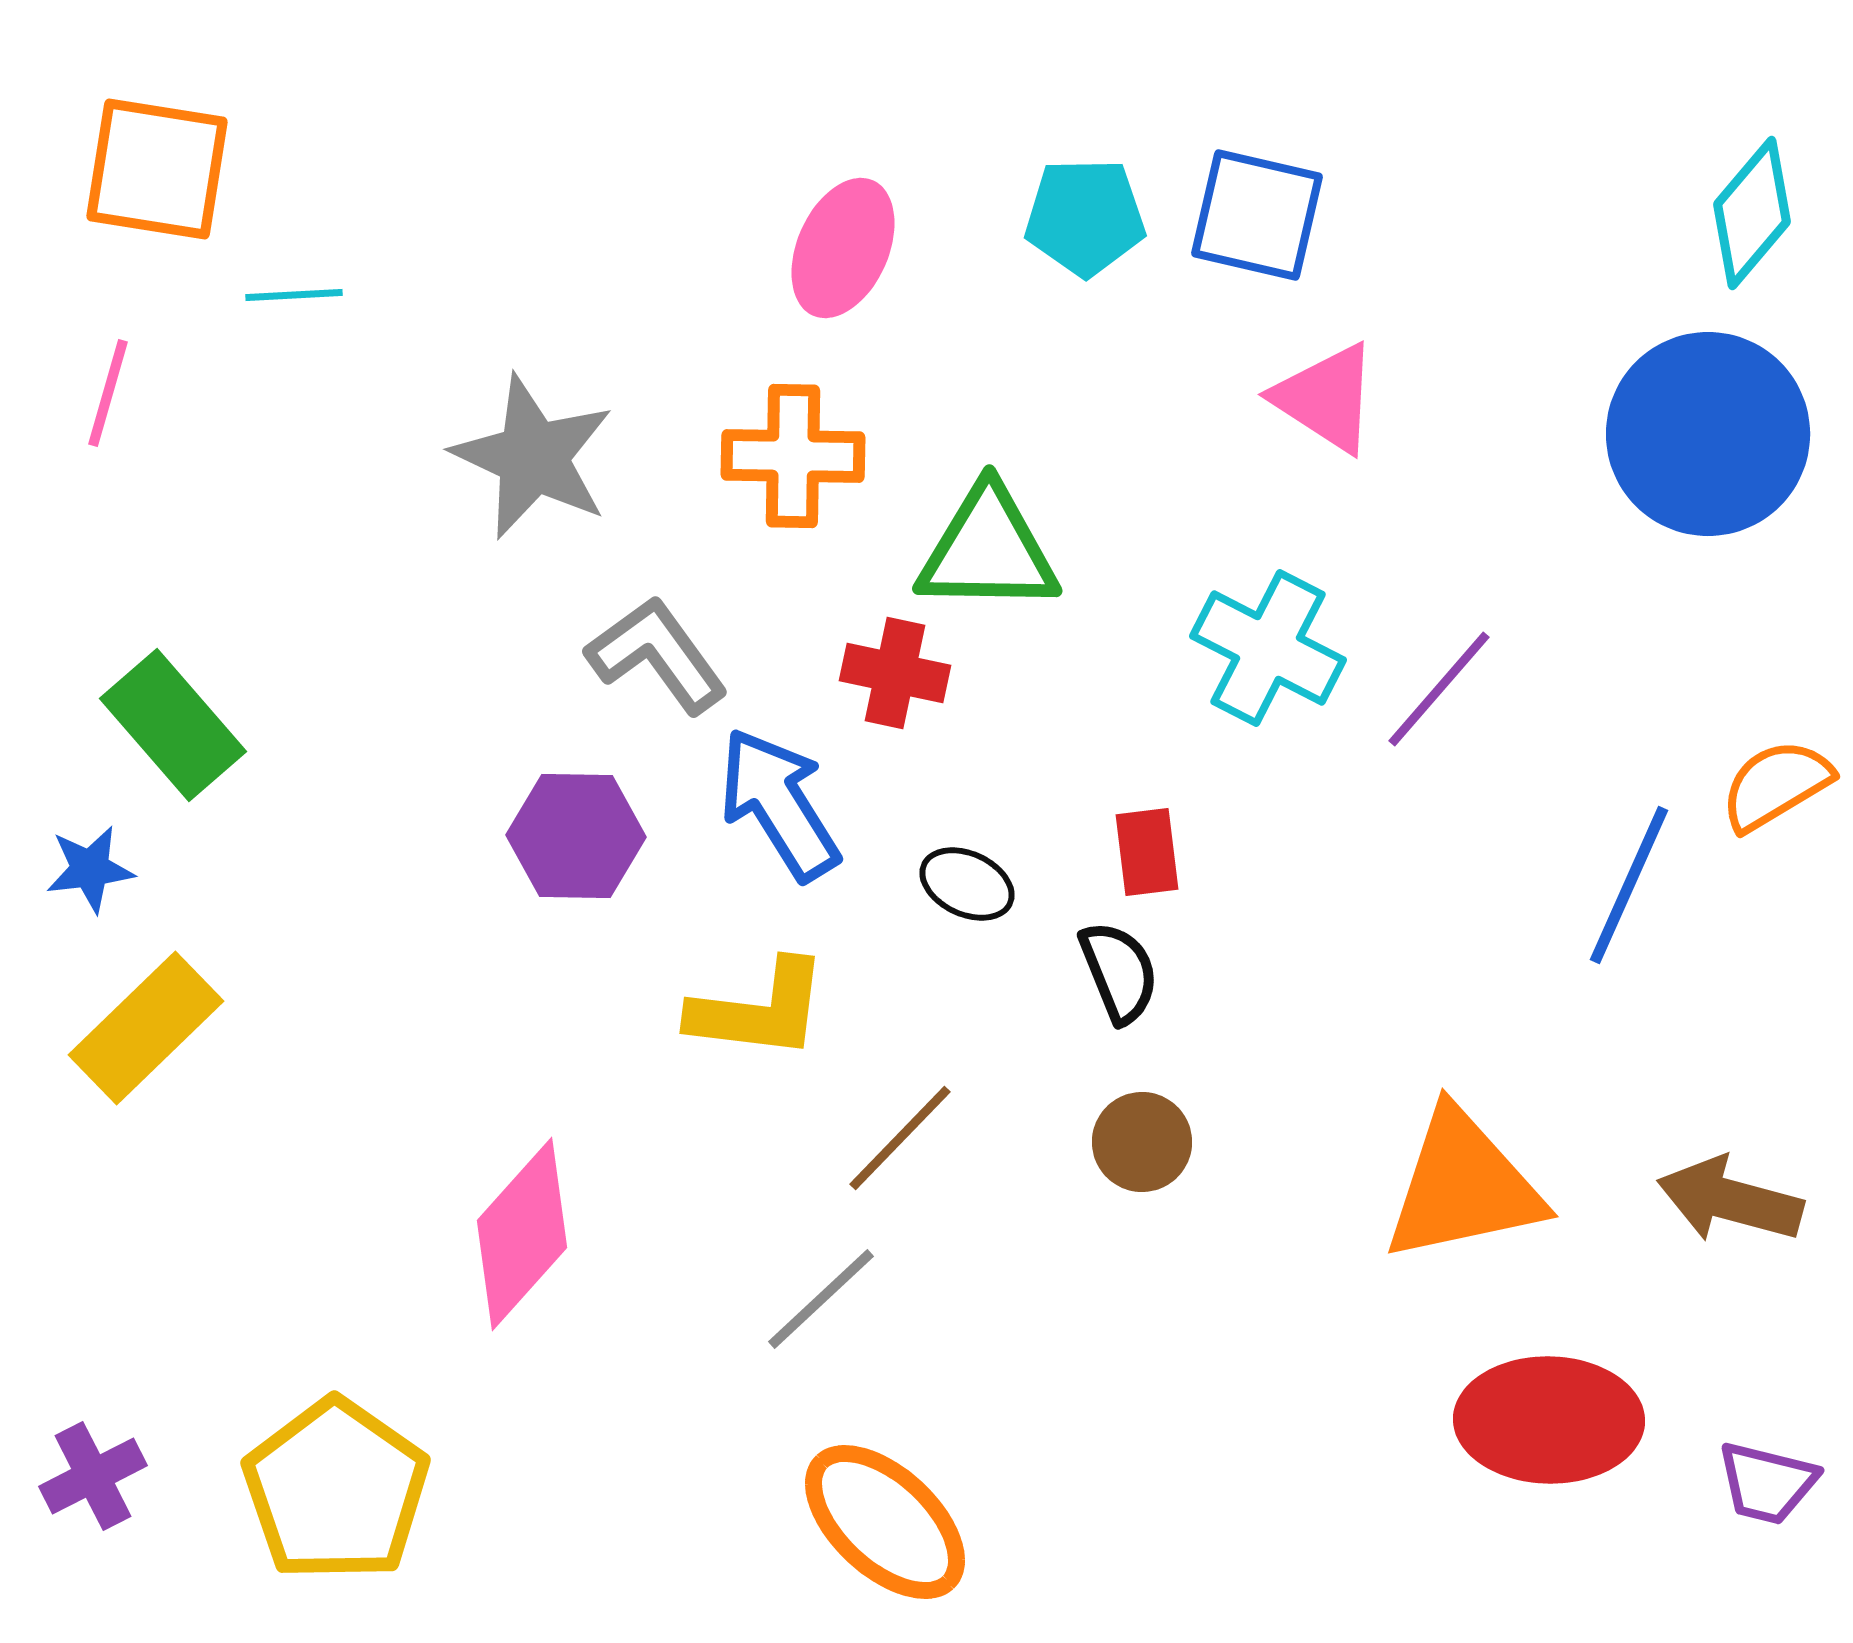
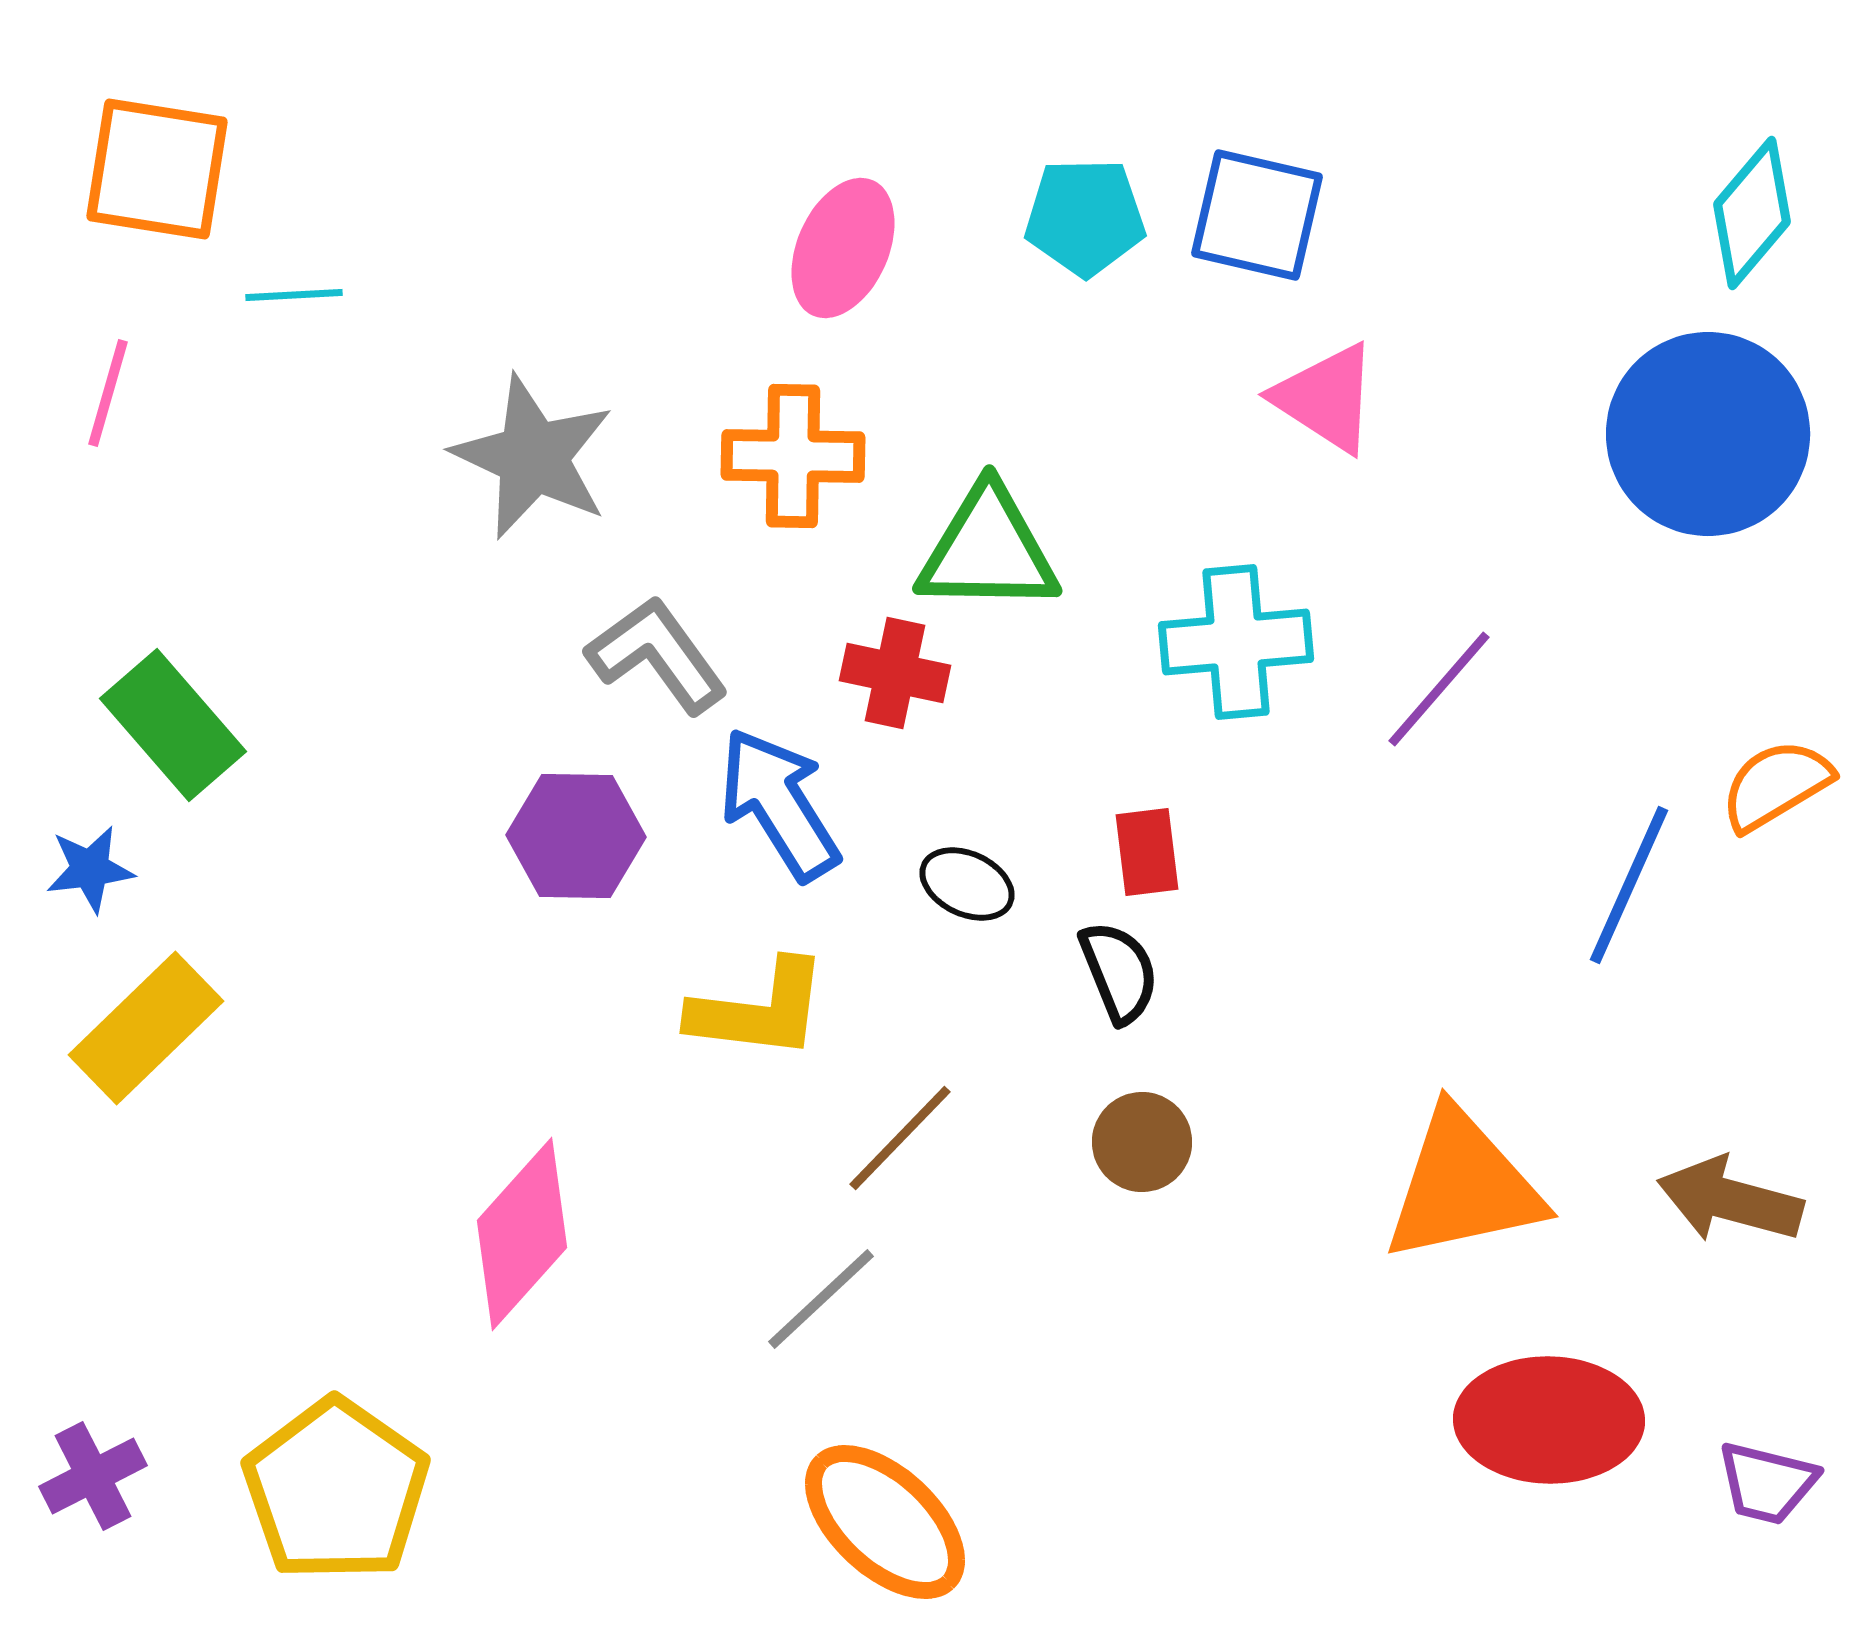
cyan cross: moved 32 px left, 6 px up; rotated 32 degrees counterclockwise
